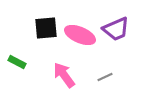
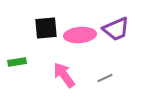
pink ellipse: rotated 28 degrees counterclockwise
green rectangle: rotated 36 degrees counterclockwise
gray line: moved 1 px down
